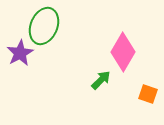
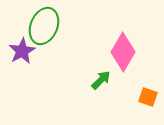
purple star: moved 2 px right, 2 px up
orange square: moved 3 px down
